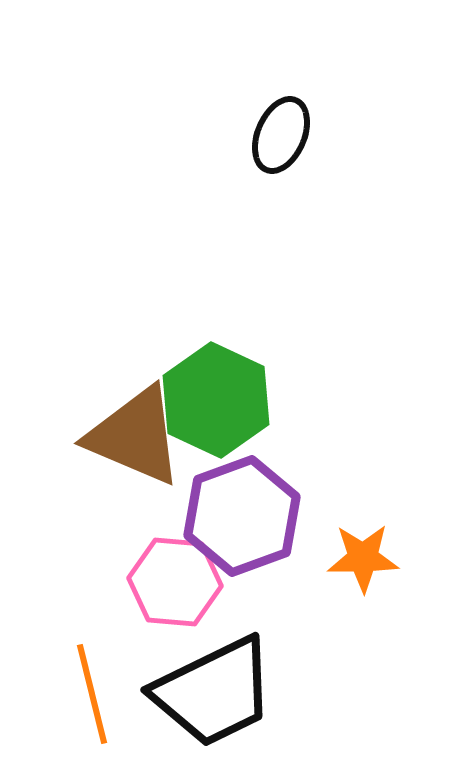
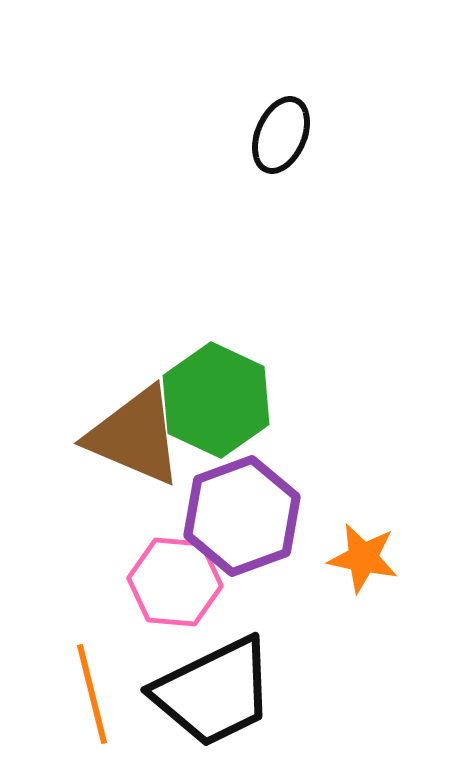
orange star: rotated 12 degrees clockwise
